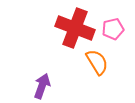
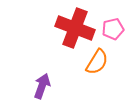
orange semicircle: rotated 64 degrees clockwise
